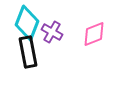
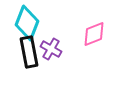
purple cross: moved 1 px left, 17 px down
black rectangle: moved 1 px right
